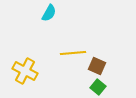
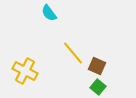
cyan semicircle: rotated 114 degrees clockwise
yellow line: rotated 55 degrees clockwise
